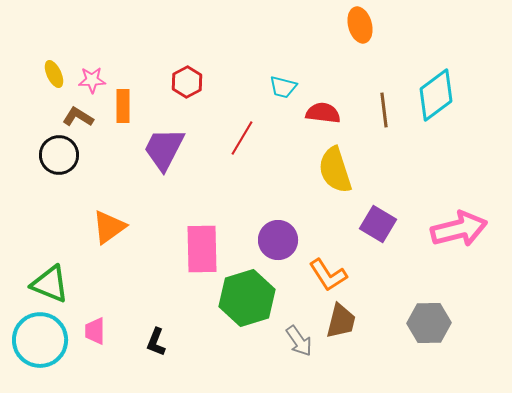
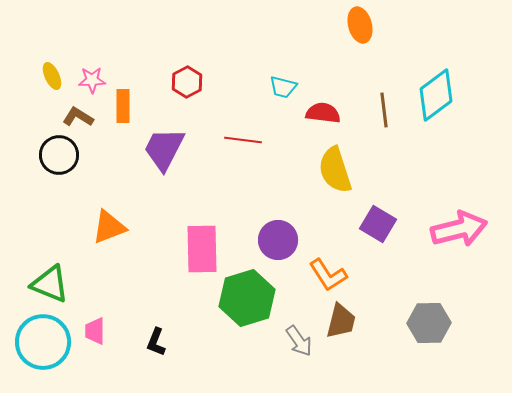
yellow ellipse: moved 2 px left, 2 px down
red line: moved 1 px right, 2 px down; rotated 66 degrees clockwise
orange triangle: rotated 15 degrees clockwise
cyan circle: moved 3 px right, 2 px down
